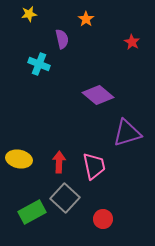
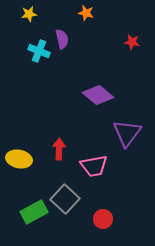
orange star: moved 6 px up; rotated 21 degrees counterclockwise
red star: rotated 21 degrees counterclockwise
cyan cross: moved 13 px up
purple triangle: rotated 36 degrees counterclockwise
red arrow: moved 13 px up
pink trapezoid: rotated 92 degrees clockwise
gray square: moved 1 px down
green rectangle: moved 2 px right
